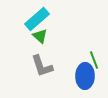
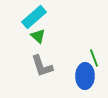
cyan rectangle: moved 3 px left, 2 px up
green triangle: moved 2 px left
green line: moved 2 px up
